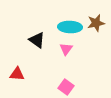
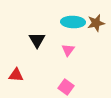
cyan ellipse: moved 3 px right, 5 px up
black triangle: rotated 24 degrees clockwise
pink triangle: moved 2 px right, 1 px down
red triangle: moved 1 px left, 1 px down
